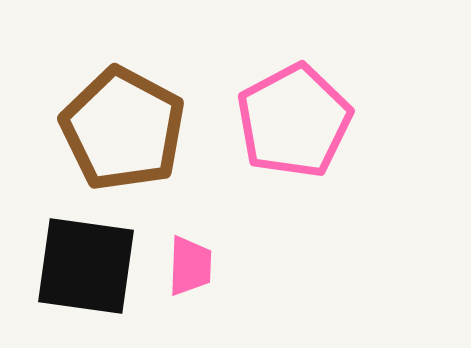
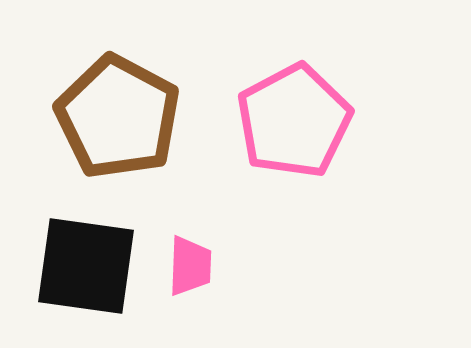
brown pentagon: moved 5 px left, 12 px up
